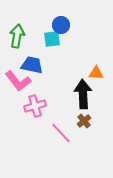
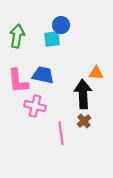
blue trapezoid: moved 11 px right, 10 px down
pink L-shape: rotated 32 degrees clockwise
pink cross: rotated 30 degrees clockwise
pink line: rotated 35 degrees clockwise
